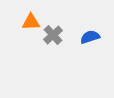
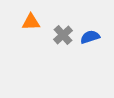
gray cross: moved 10 px right
